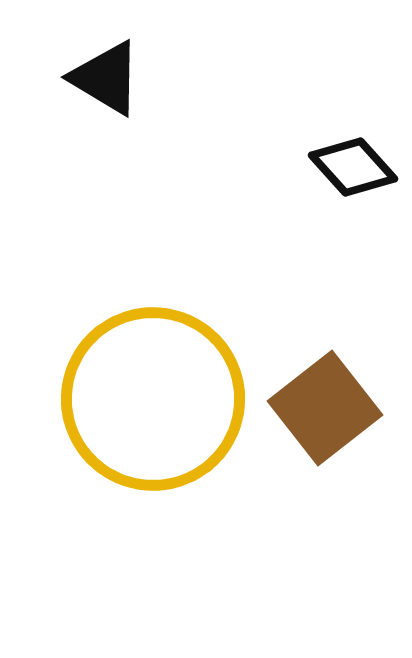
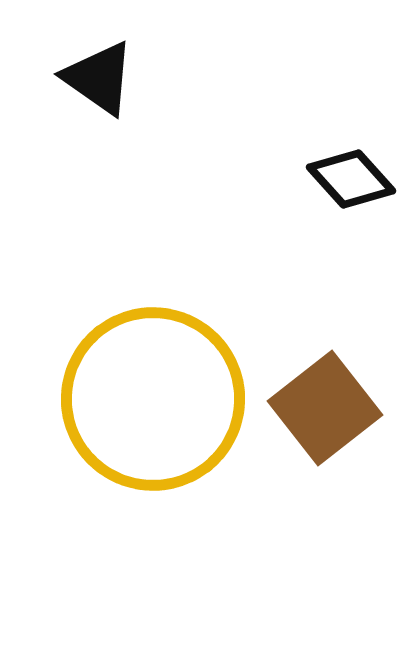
black triangle: moved 7 px left; rotated 4 degrees clockwise
black diamond: moved 2 px left, 12 px down
